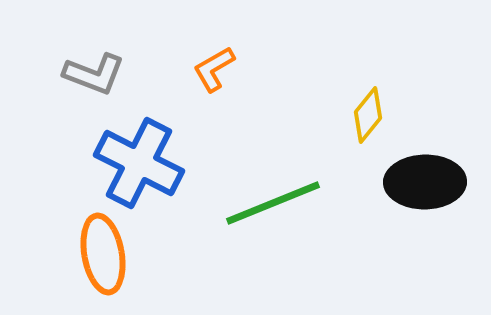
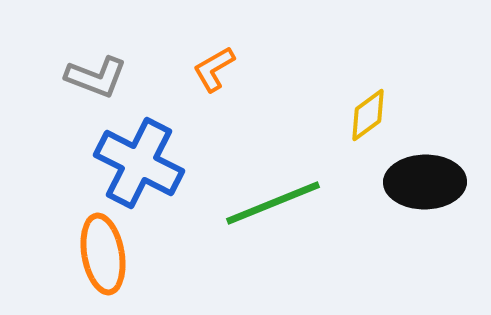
gray L-shape: moved 2 px right, 3 px down
yellow diamond: rotated 14 degrees clockwise
